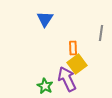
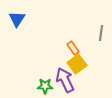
blue triangle: moved 28 px left
orange rectangle: rotated 32 degrees counterclockwise
purple arrow: moved 2 px left, 1 px down
green star: rotated 28 degrees counterclockwise
